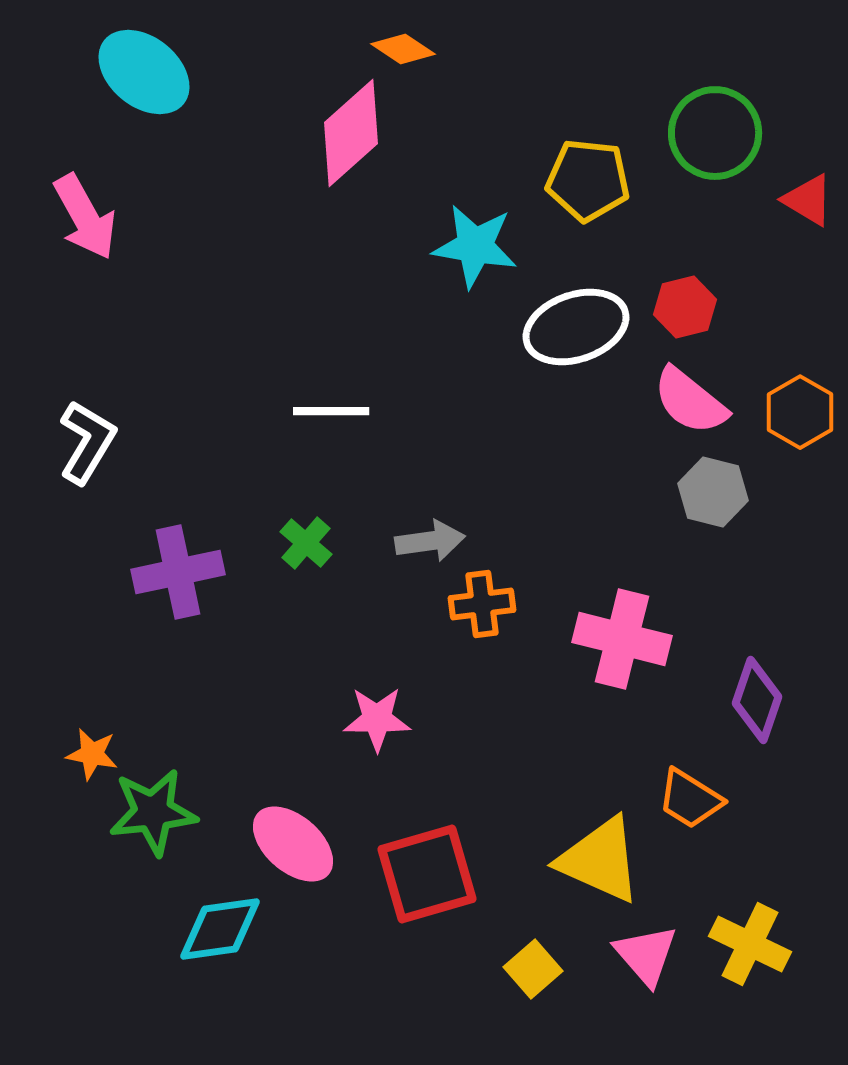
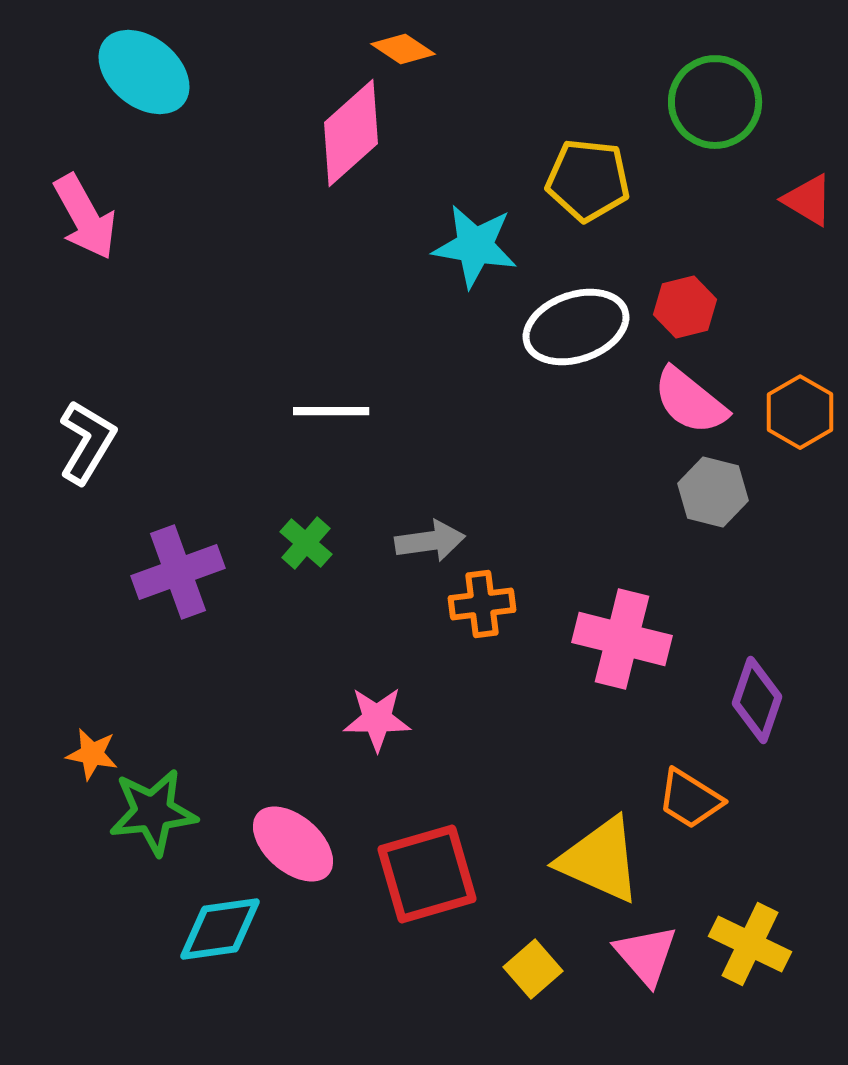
green circle: moved 31 px up
purple cross: rotated 8 degrees counterclockwise
